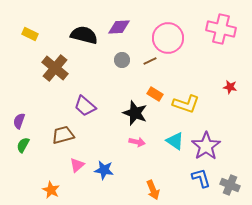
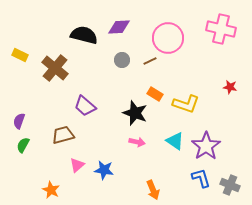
yellow rectangle: moved 10 px left, 21 px down
